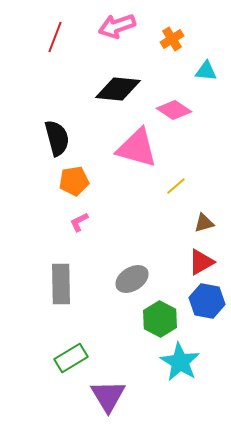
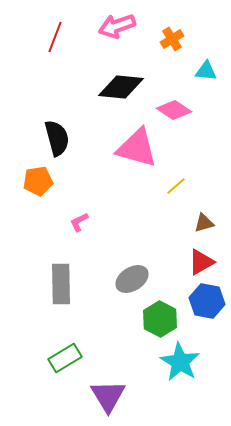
black diamond: moved 3 px right, 2 px up
orange pentagon: moved 36 px left
green rectangle: moved 6 px left
